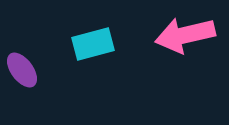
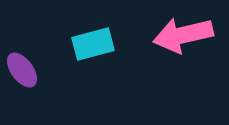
pink arrow: moved 2 px left
